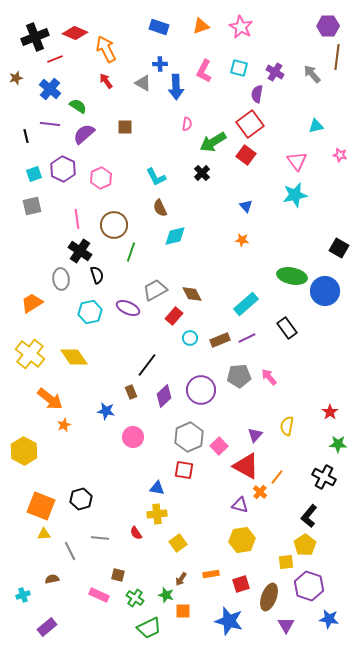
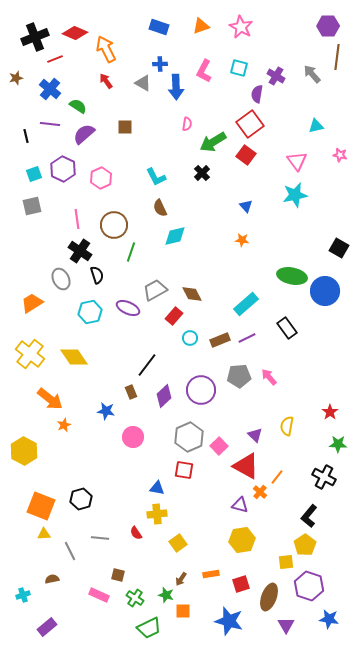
purple cross at (275, 72): moved 1 px right, 4 px down
gray ellipse at (61, 279): rotated 20 degrees counterclockwise
purple triangle at (255, 435): rotated 28 degrees counterclockwise
